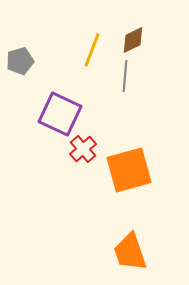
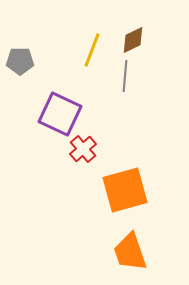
gray pentagon: rotated 16 degrees clockwise
orange square: moved 4 px left, 20 px down
